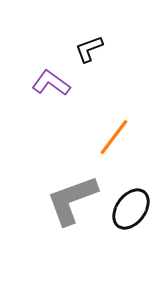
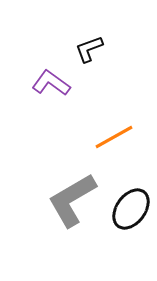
orange line: rotated 24 degrees clockwise
gray L-shape: rotated 10 degrees counterclockwise
